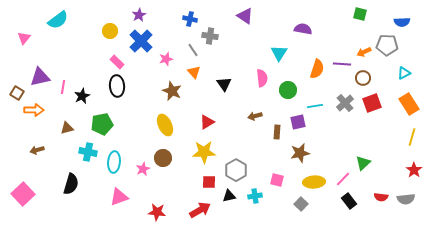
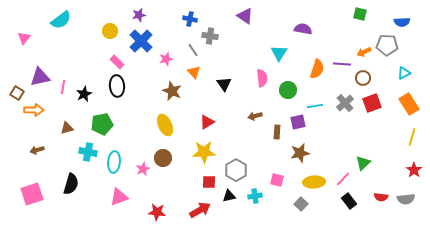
purple star at (139, 15): rotated 16 degrees clockwise
cyan semicircle at (58, 20): moved 3 px right
black star at (82, 96): moved 2 px right, 2 px up
pink square at (23, 194): moved 9 px right; rotated 25 degrees clockwise
